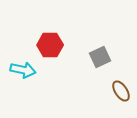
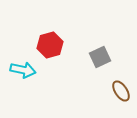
red hexagon: rotated 15 degrees counterclockwise
